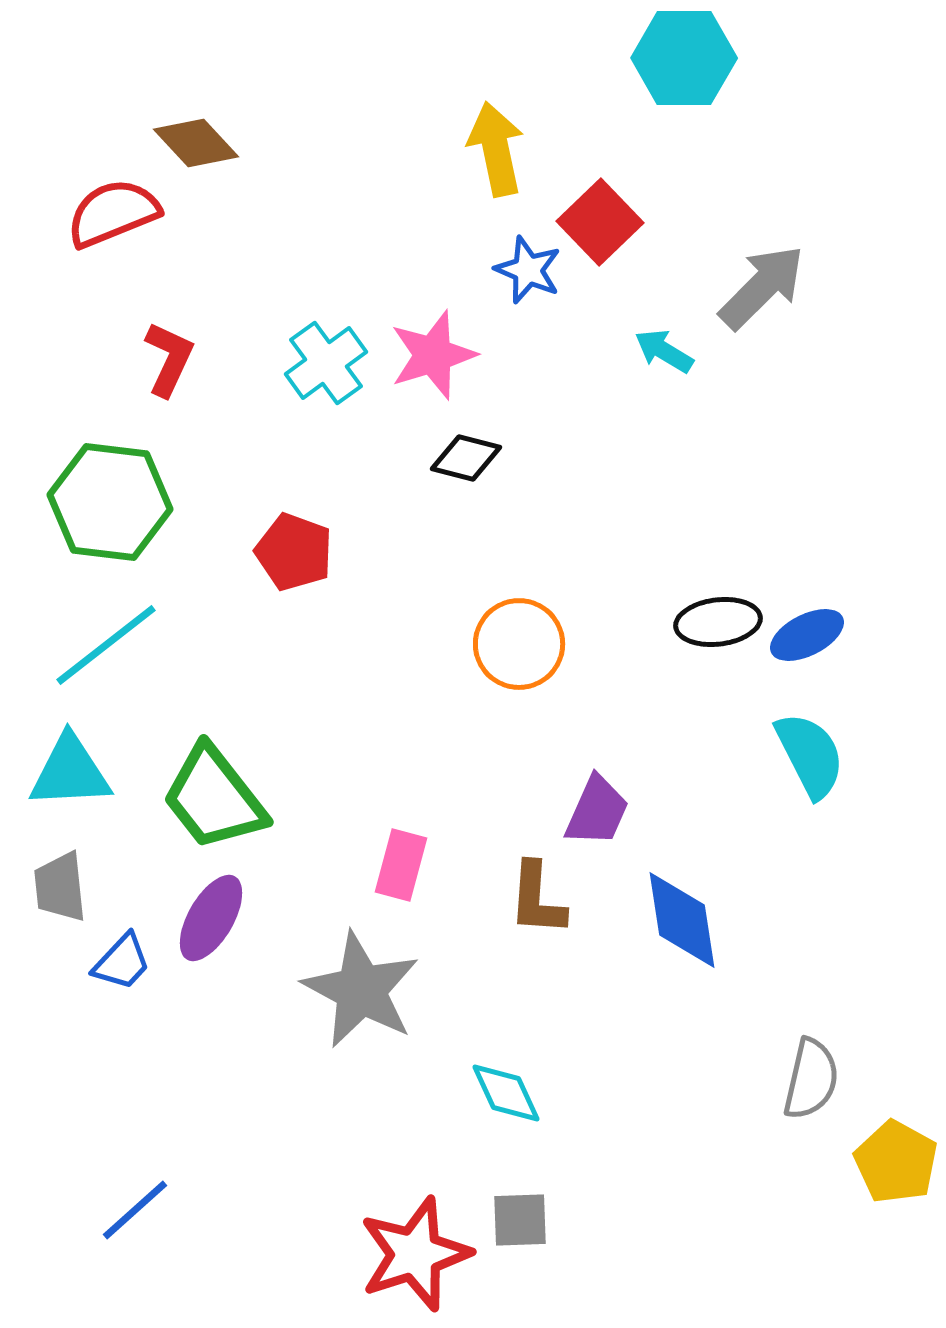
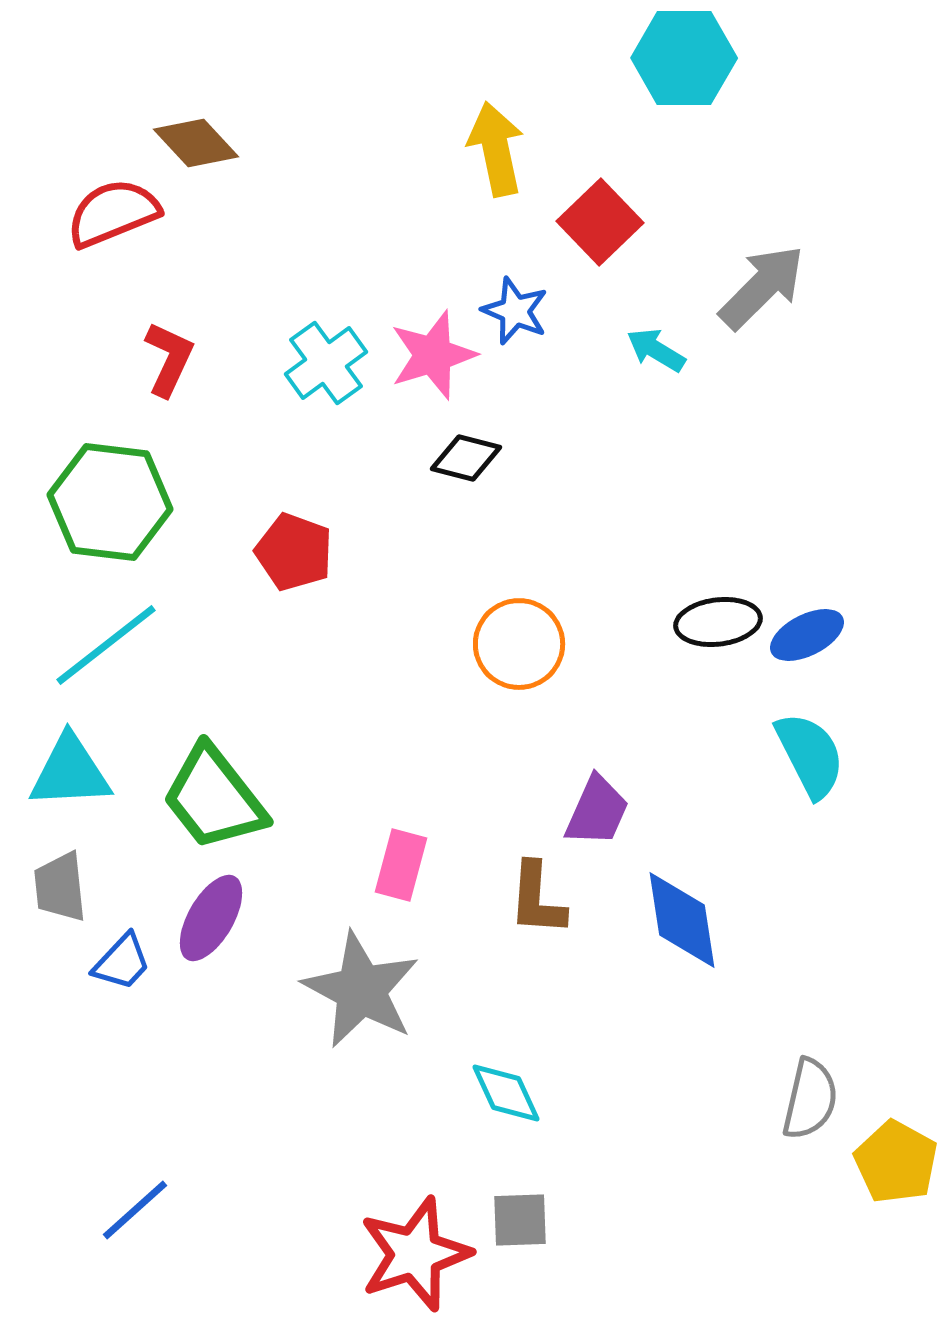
blue star: moved 13 px left, 41 px down
cyan arrow: moved 8 px left, 1 px up
gray semicircle: moved 1 px left, 20 px down
